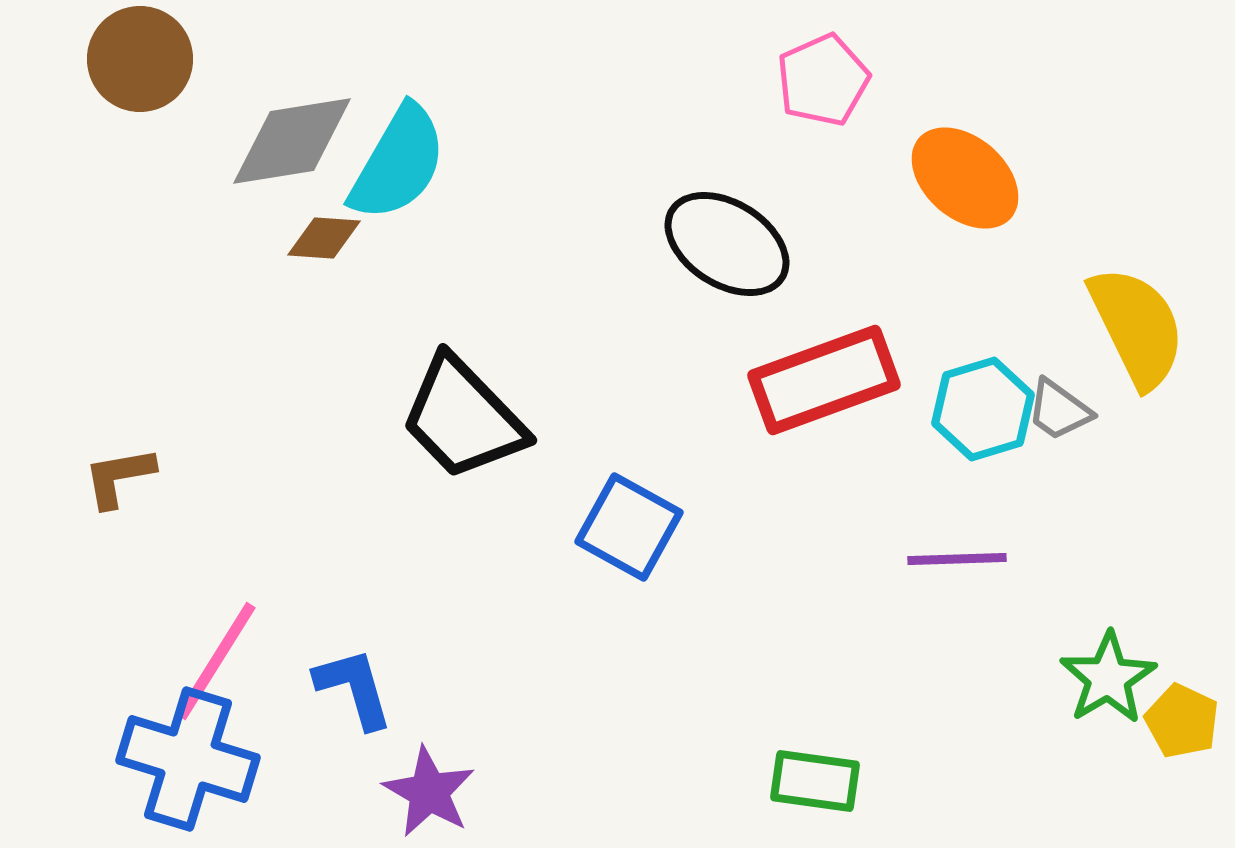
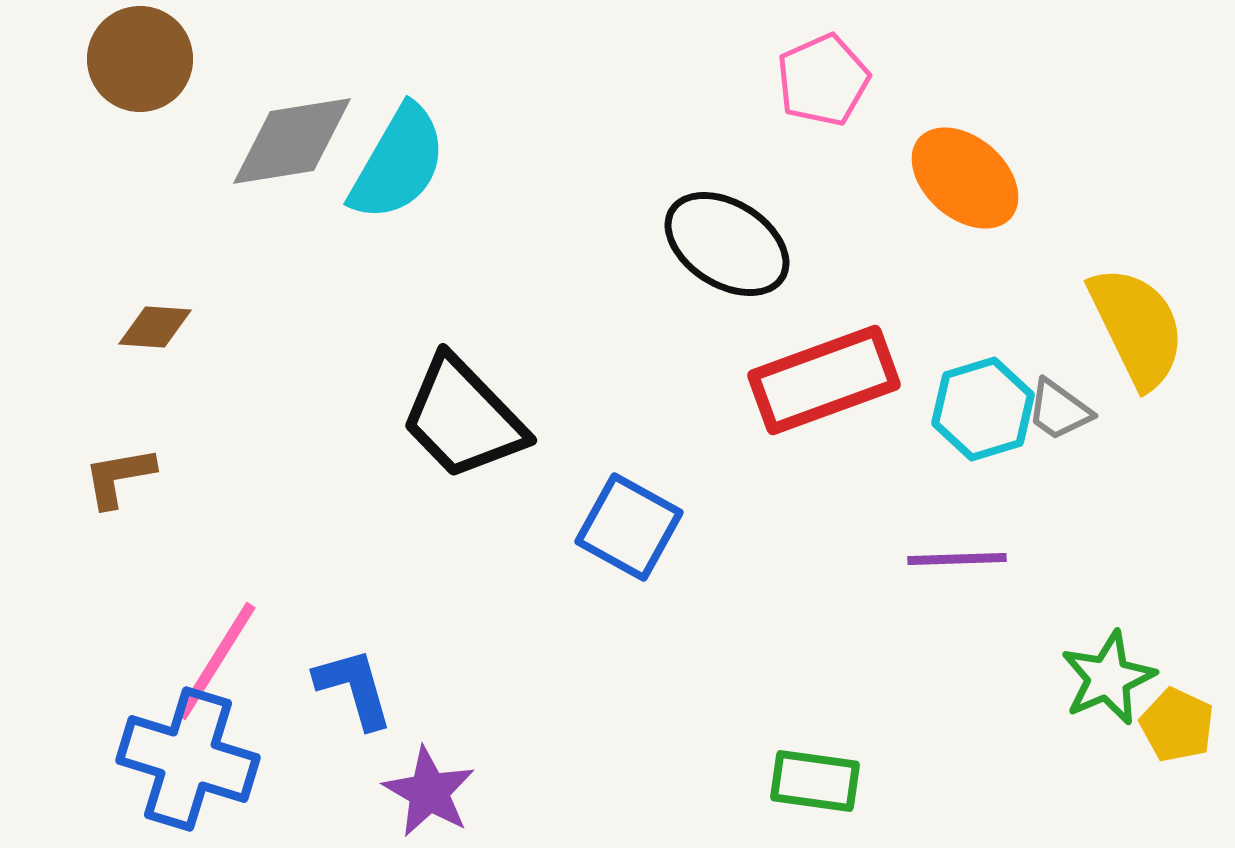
brown diamond: moved 169 px left, 89 px down
green star: rotated 8 degrees clockwise
yellow pentagon: moved 5 px left, 4 px down
